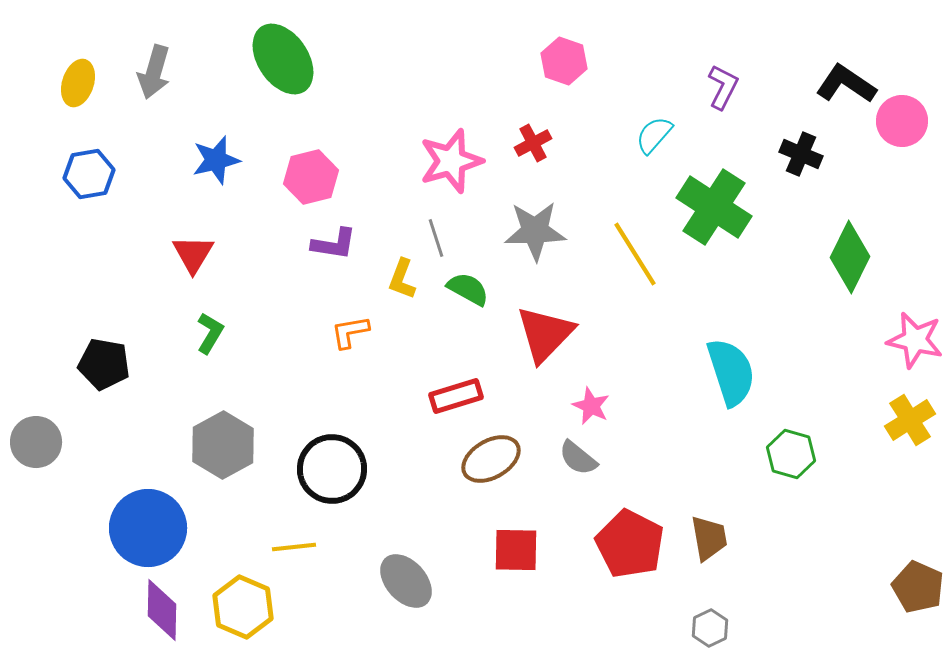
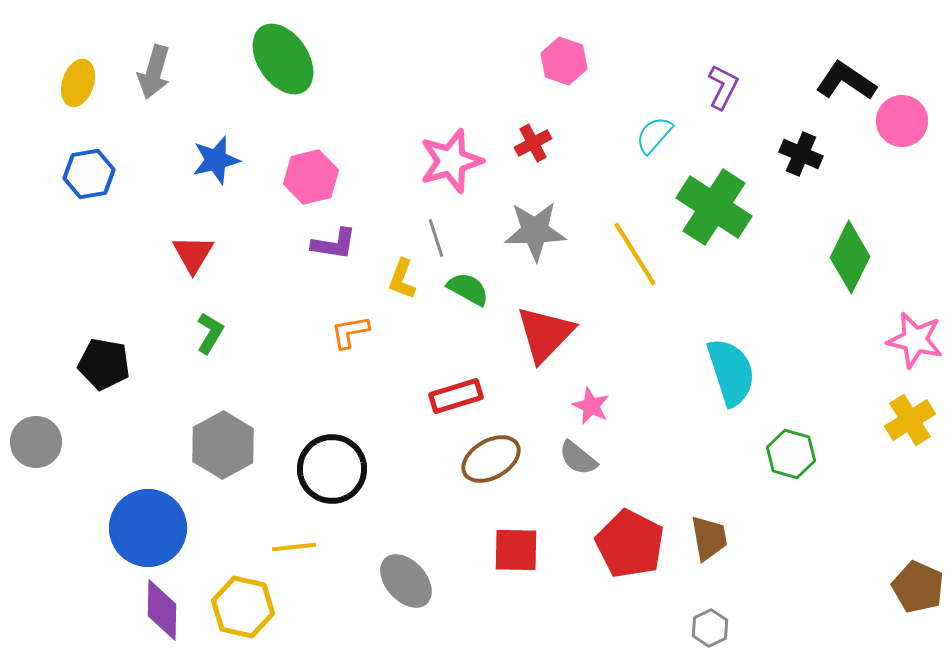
black L-shape at (846, 84): moved 3 px up
yellow hexagon at (243, 607): rotated 10 degrees counterclockwise
